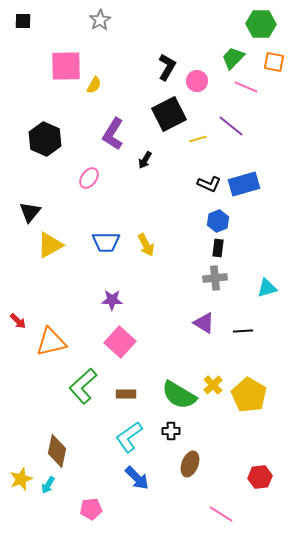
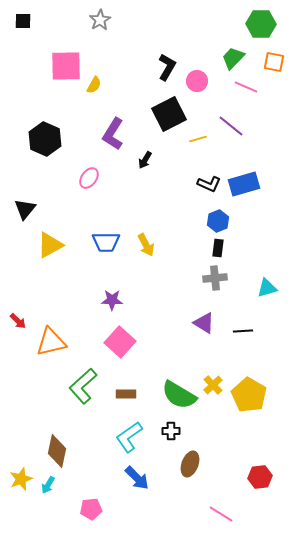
black triangle at (30, 212): moved 5 px left, 3 px up
